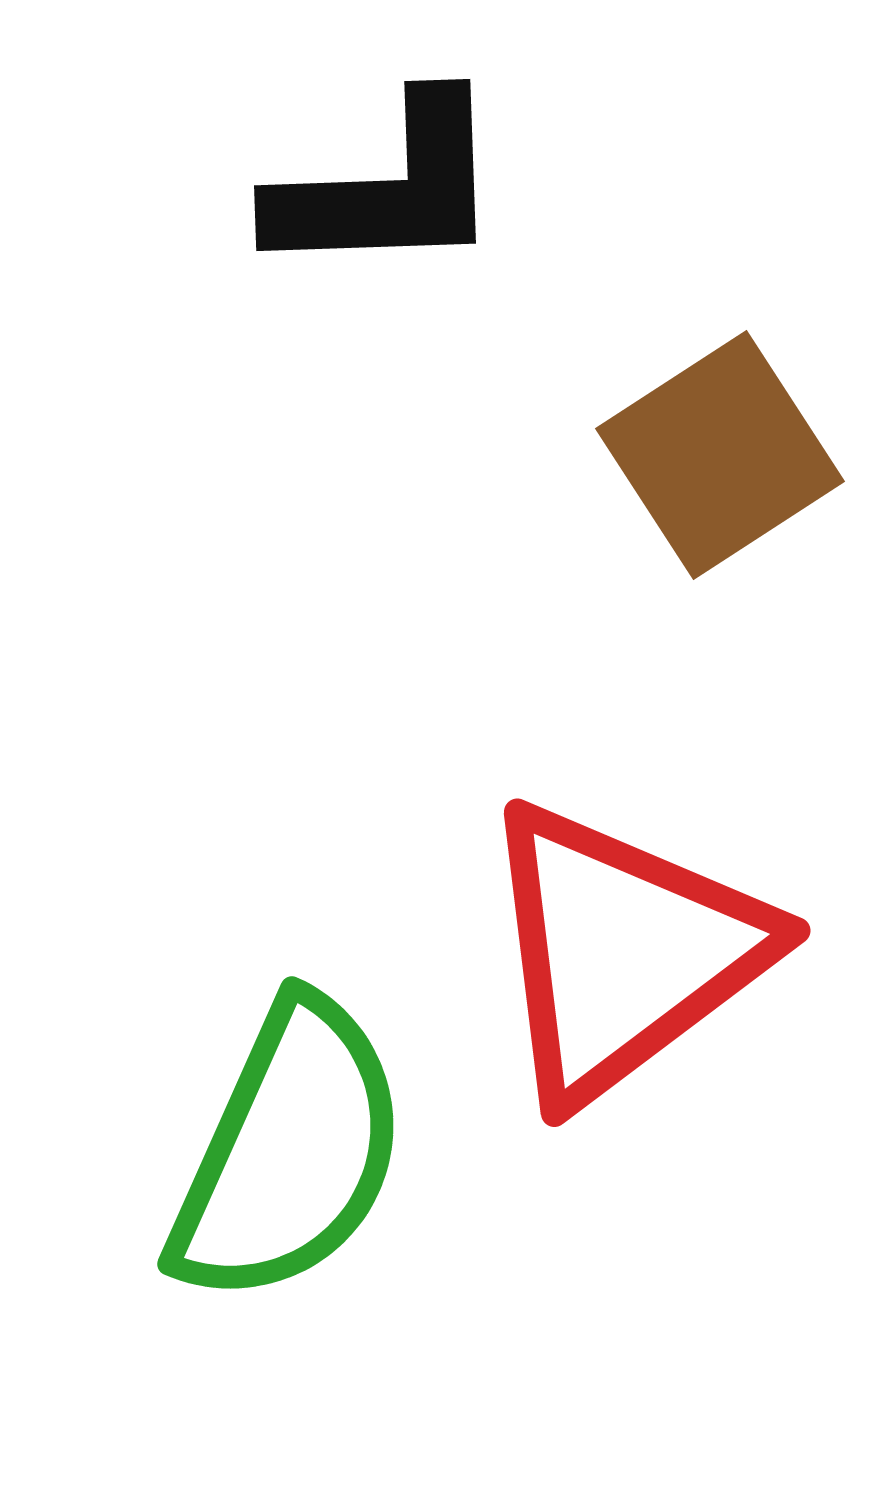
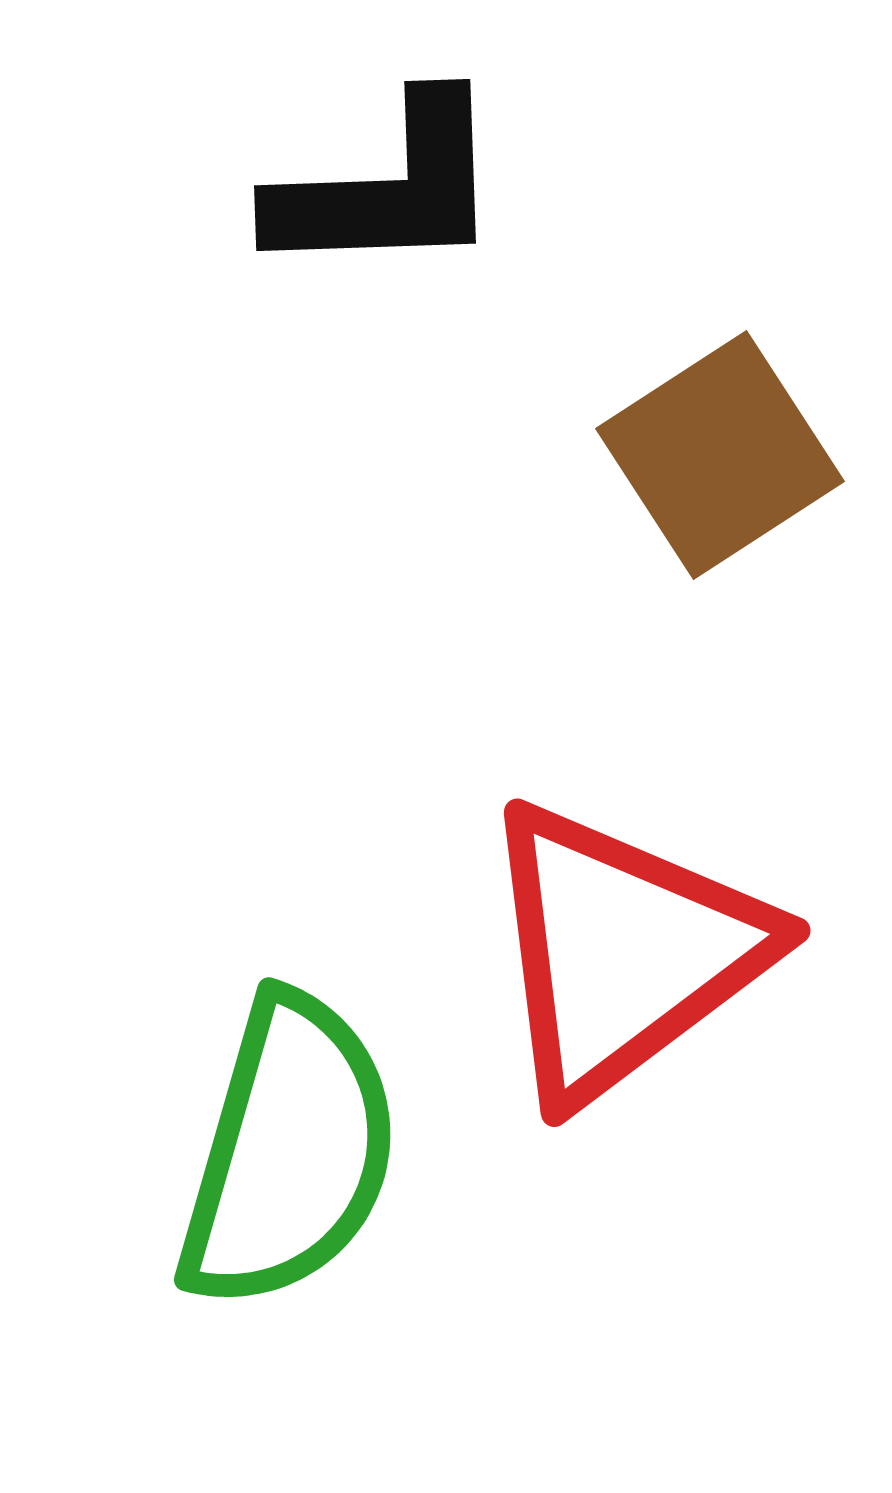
green semicircle: rotated 8 degrees counterclockwise
